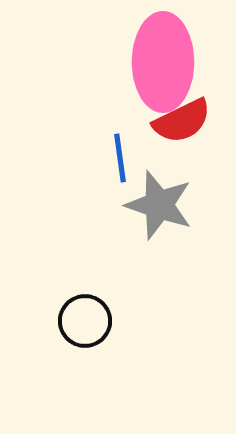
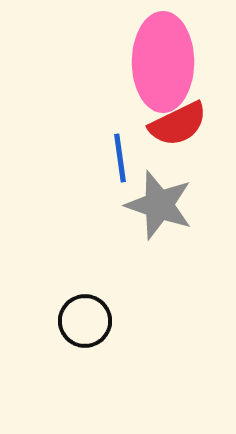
red semicircle: moved 4 px left, 3 px down
